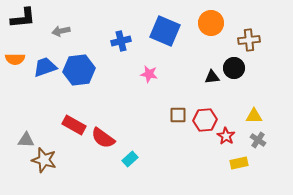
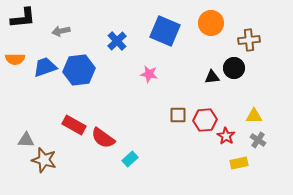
blue cross: moved 4 px left; rotated 30 degrees counterclockwise
